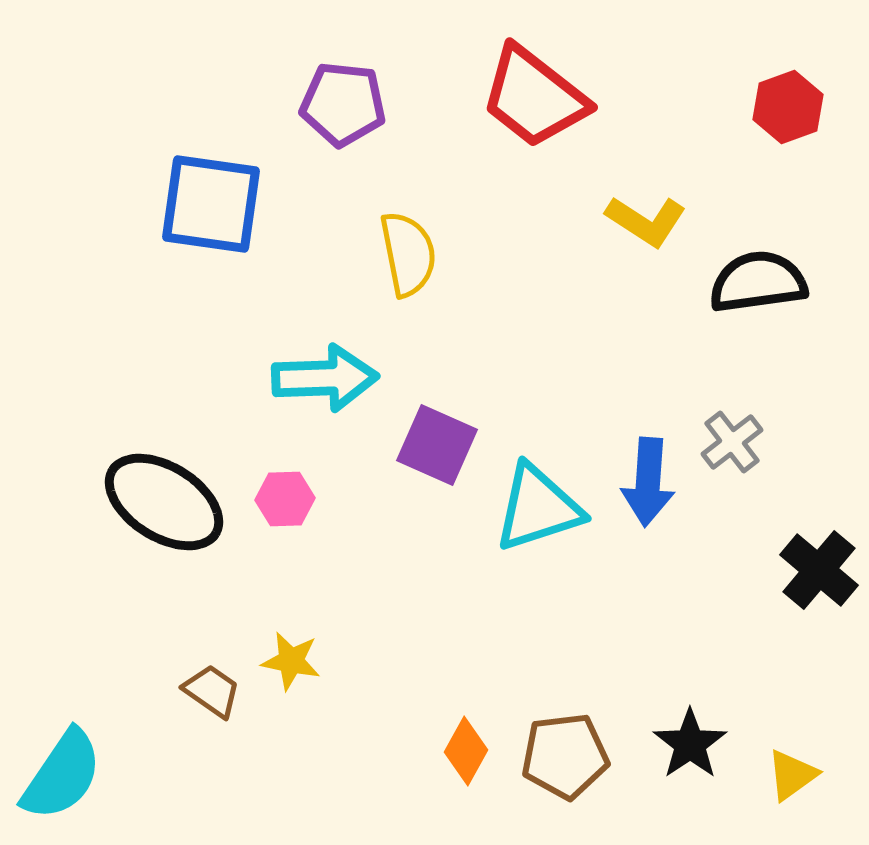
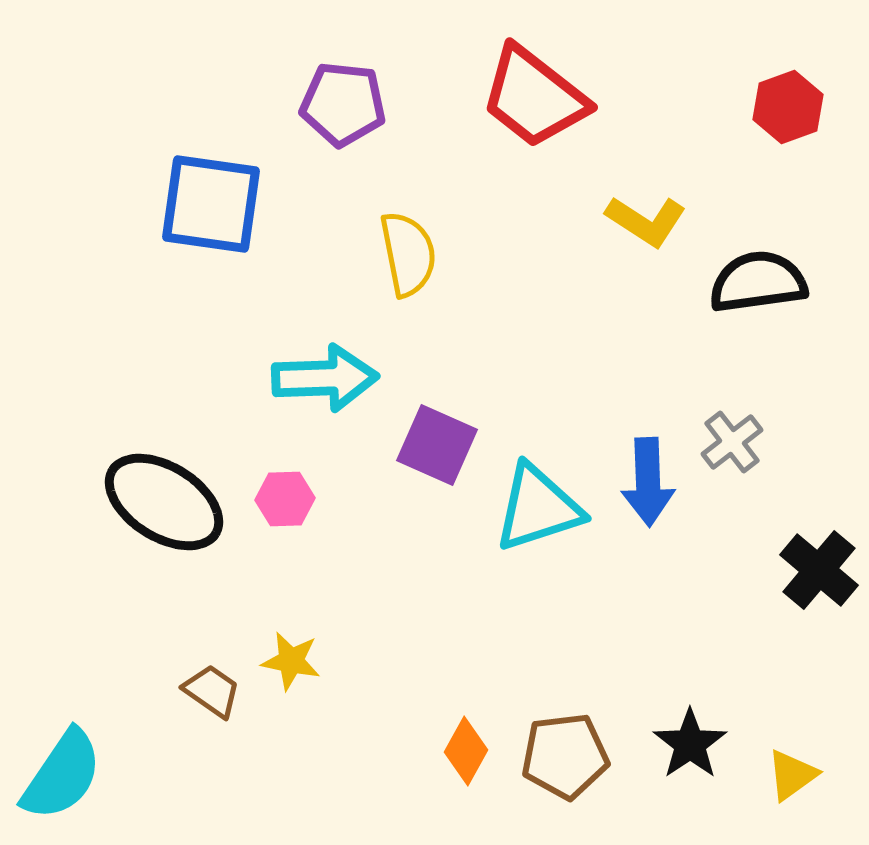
blue arrow: rotated 6 degrees counterclockwise
